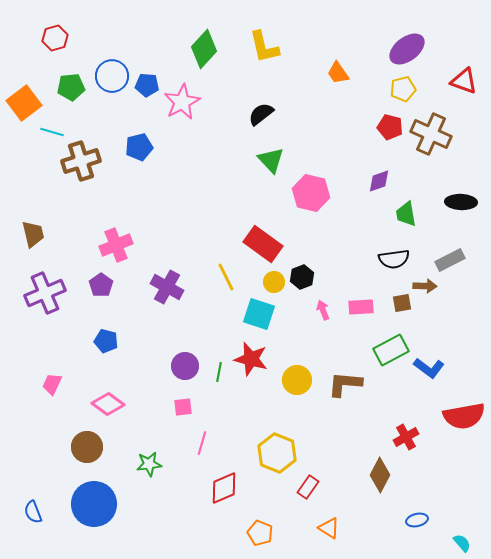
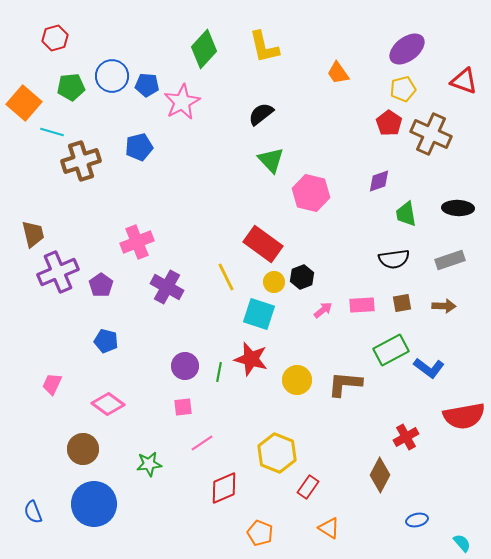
orange square at (24, 103): rotated 12 degrees counterclockwise
red pentagon at (390, 127): moved 1 px left, 4 px up; rotated 20 degrees clockwise
black ellipse at (461, 202): moved 3 px left, 6 px down
pink cross at (116, 245): moved 21 px right, 3 px up
gray rectangle at (450, 260): rotated 8 degrees clockwise
brown arrow at (425, 286): moved 19 px right, 20 px down
purple cross at (45, 293): moved 13 px right, 21 px up
pink rectangle at (361, 307): moved 1 px right, 2 px up
pink arrow at (323, 310): rotated 72 degrees clockwise
pink line at (202, 443): rotated 40 degrees clockwise
brown circle at (87, 447): moved 4 px left, 2 px down
